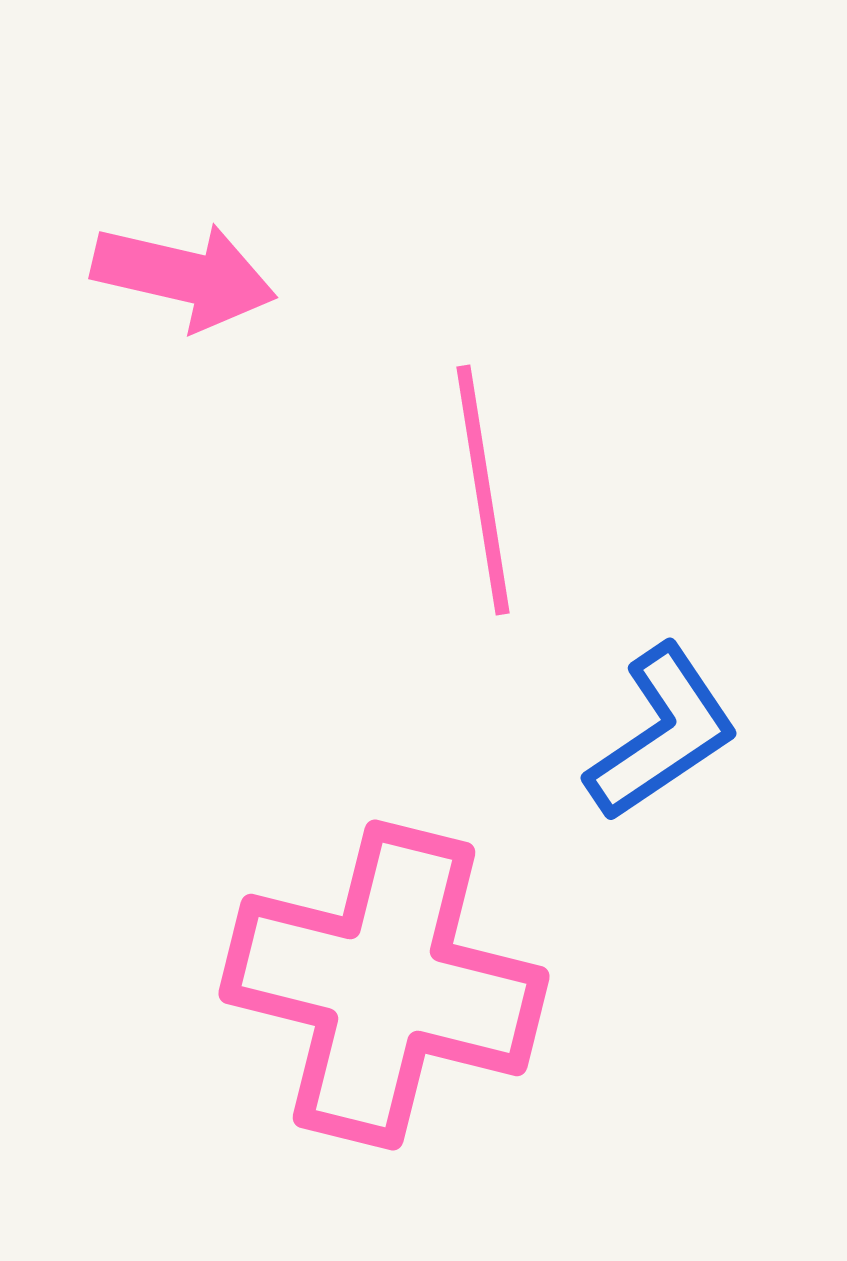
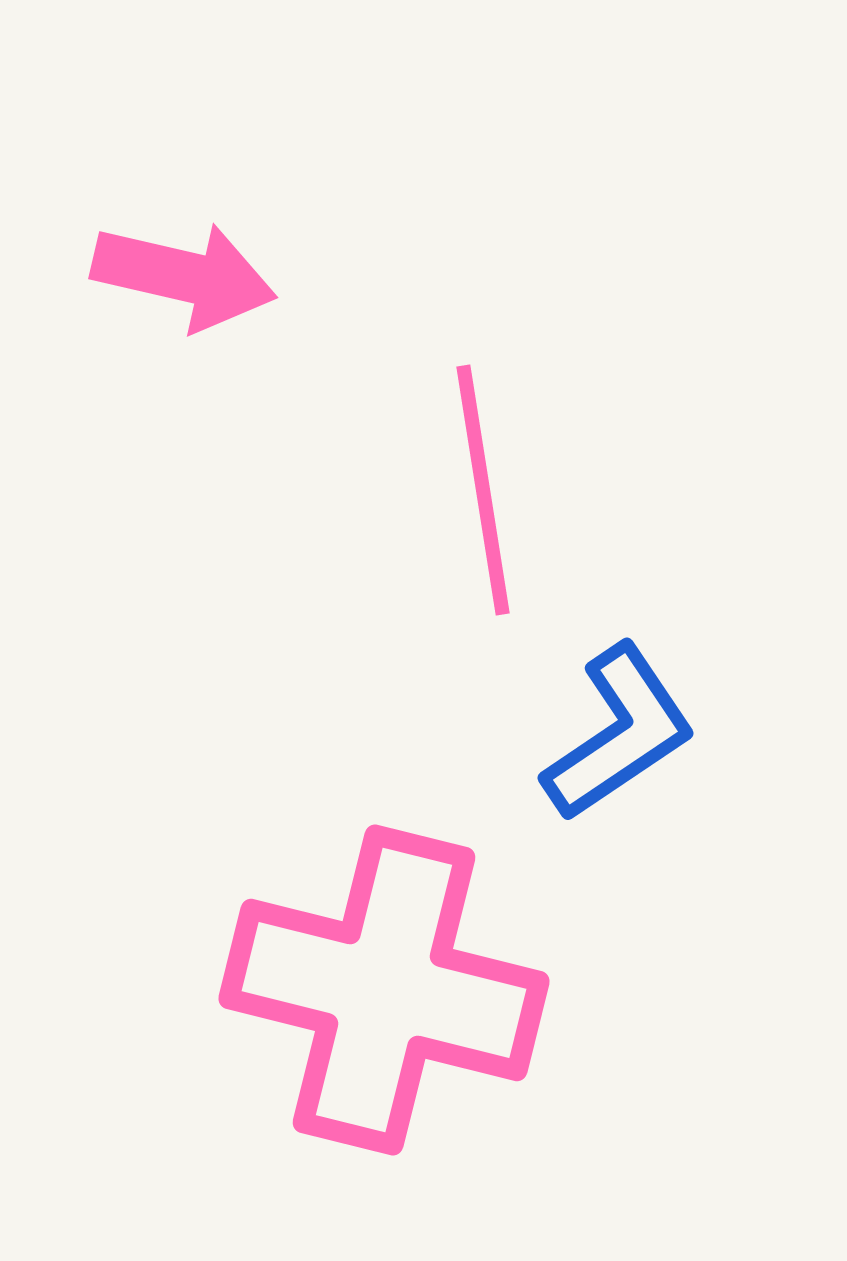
blue L-shape: moved 43 px left
pink cross: moved 5 px down
